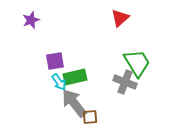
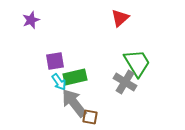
gray cross: rotated 10 degrees clockwise
brown square: rotated 14 degrees clockwise
